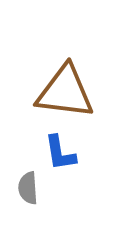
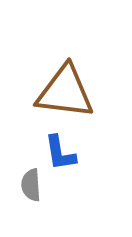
gray semicircle: moved 3 px right, 3 px up
